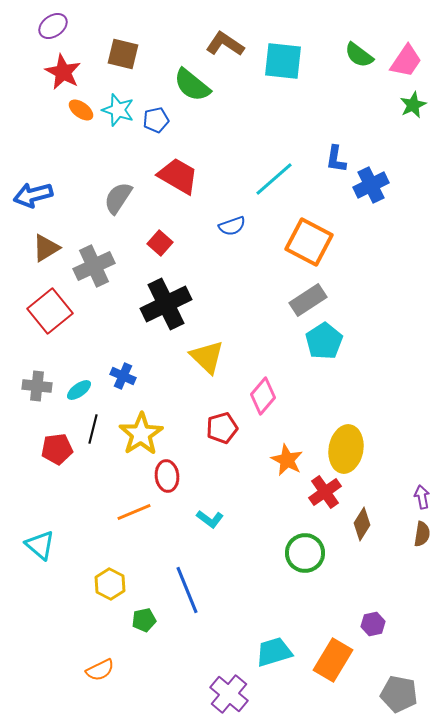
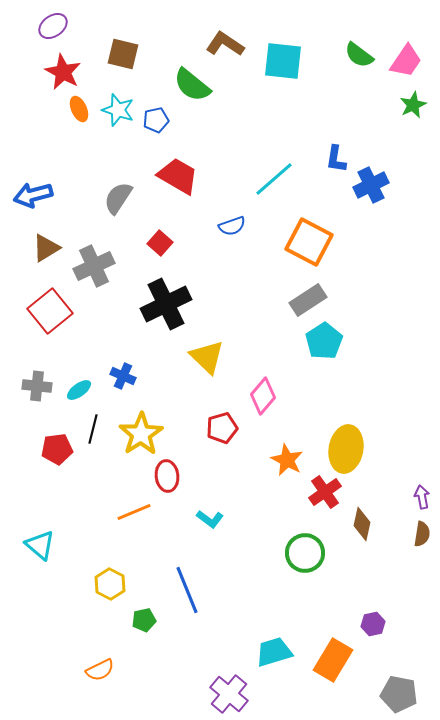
orange ellipse at (81, 110): moved 2 px left, 1 px up; rotated 30 degrees clockwise
brown diamond at (362, 524): rotated 20 degrees counterclockwise
